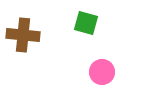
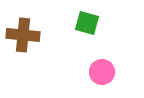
green square: moved 1 px right
